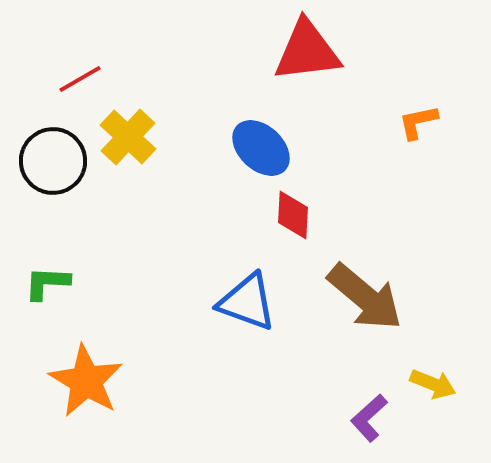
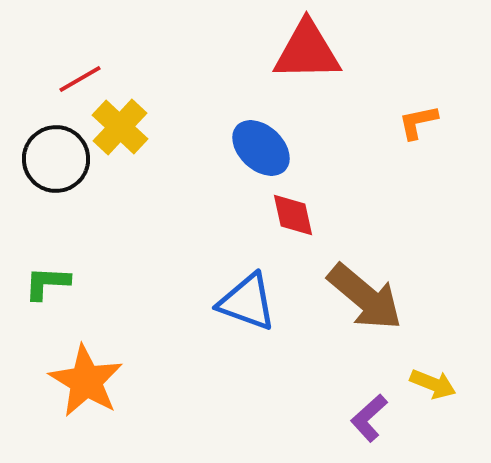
red triangle: rotated 6 degrees clockwise
yellow cross: moved 8 px left, 10 px up
black circle: moved 3 px right, 2 px up
red diamond: rotated 15 degrees counterclockwise
